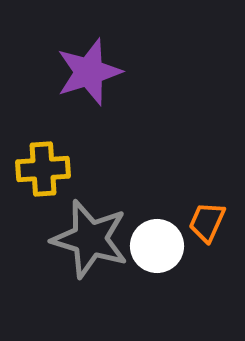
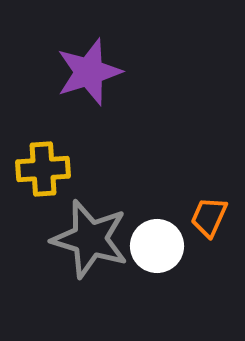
orange trapezoid: moved 2 px right, 5 px up
